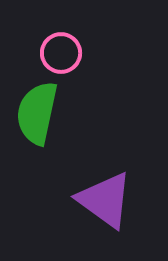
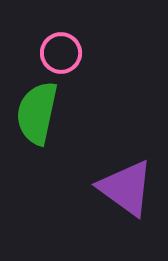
purple triangle: moved 21 px right, 12 px up
